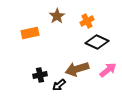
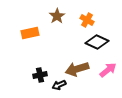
orange cross: moved 1 px up; rotated 32 degrees counterclockwise
black arrow: rotated 16 degrees clockwise
